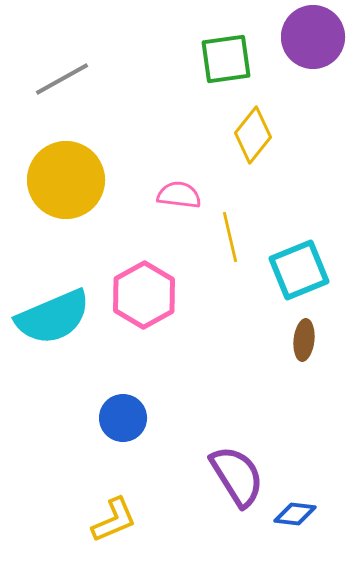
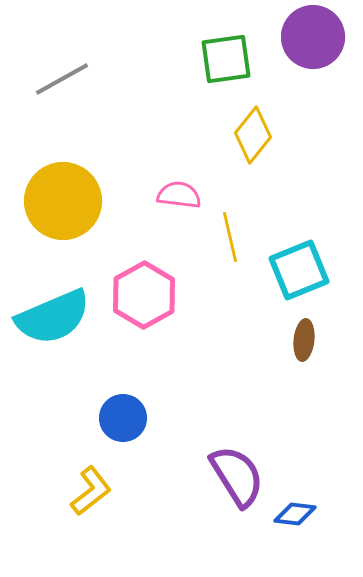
yellow circle: moved 3 px left, 21 px down
yellow L-shape: moved 23 px left, 29 px up; rotated 15 degrees counterclockwise
